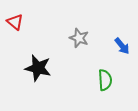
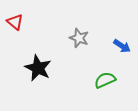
blue arrow: rotated 18 degrees counterclockwise
black star: rotated 12 degrees clockwise
green semicircle: rotated 110 degrees counterclockwise
